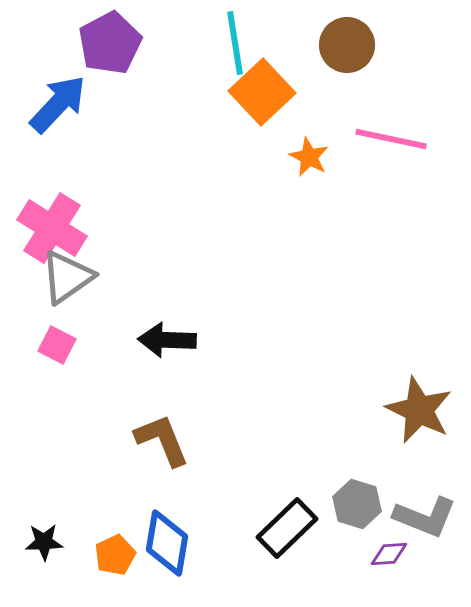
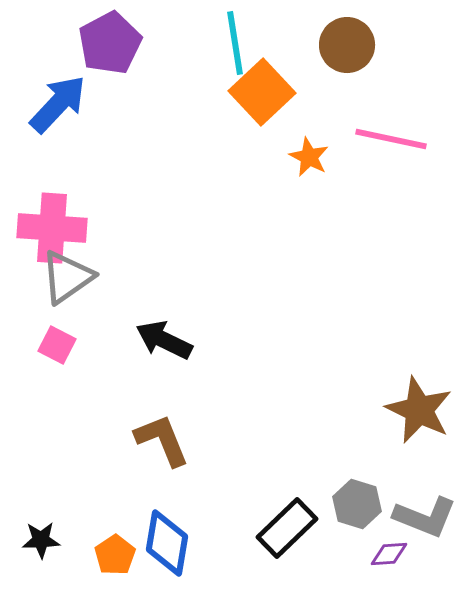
pink cross: rotated 28 degrees counterclockwise
black arrow: moved 3 px left; rotated 24 degrees clockwise
black star: moved 3 px left, 2 px up
orange pentagon: rotated 9 degrees counterclockwise
